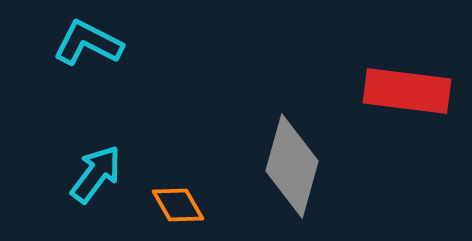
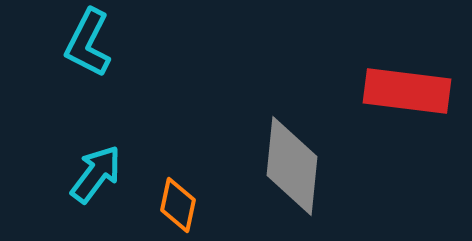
cyan L-shape: rotated 90 degrees counterclockwise
gray diamond: rotated 10 degrees counterclockwise
orange diamond: rotated 42 degrees clockwise
